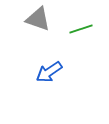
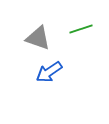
gray triangle: moved 19 px down
